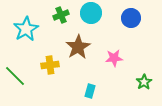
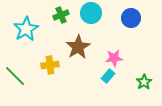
cyan rectangle: moved 18 px right, 15 px up; rotated 24 degrees clockwise
